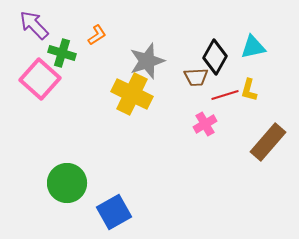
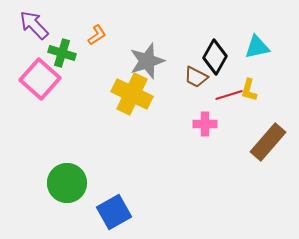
cyan triangle: moved 4 px right
brown trapezoid: rotated 30 degrees clockwise
red line: moved 4 px right
pink cross: rotated 30 degrees clockwise
